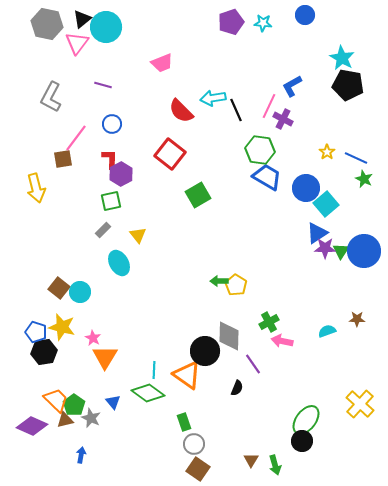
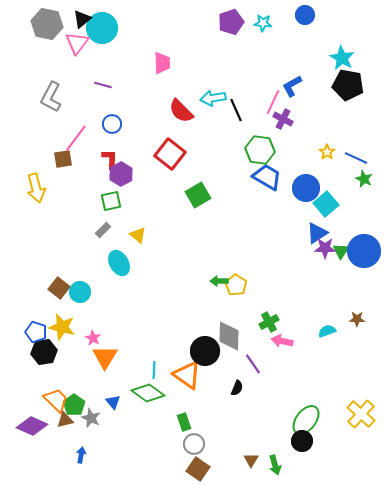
cyan circle at (106, 27): moved 4 px left, 1 px down
pink trapezoid at (162, 63): rotated 70 degrees counterclockwise
pink line at (269, 106): moved 4 px right, 4 px up
yellow triangle at (138, 235): rotated 12 degrees counterclockwise
yellow cross at (360, 404): moved 1 px right, 10 px down
